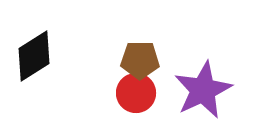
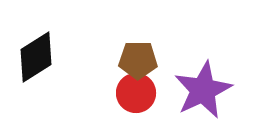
black diamond: moved 2 px right, 1 px down
brown pentagon: moved 2 px left
